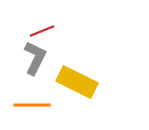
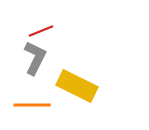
red line: moved 1 px left
yellow rectangle: moved 4 px down
